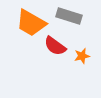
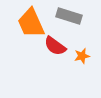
orange trapezoid: rotated 36 degrees clockwise
